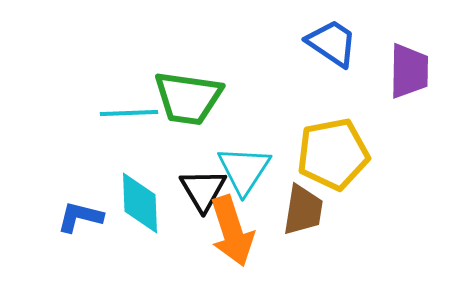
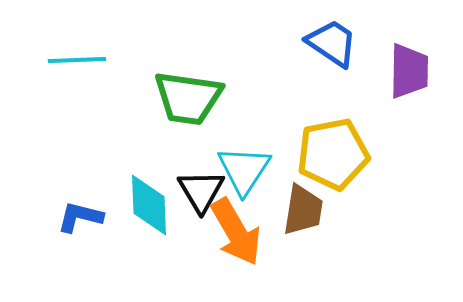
cyan line: moved 52 px left, 53 px up
black triangle: moved 2 px left, 1 px down
cyan diamond: moved 9 px right, 2 px down
orange arrow: moved 4 px right, 1 px down; rotated 12 degrees counterclockwise
